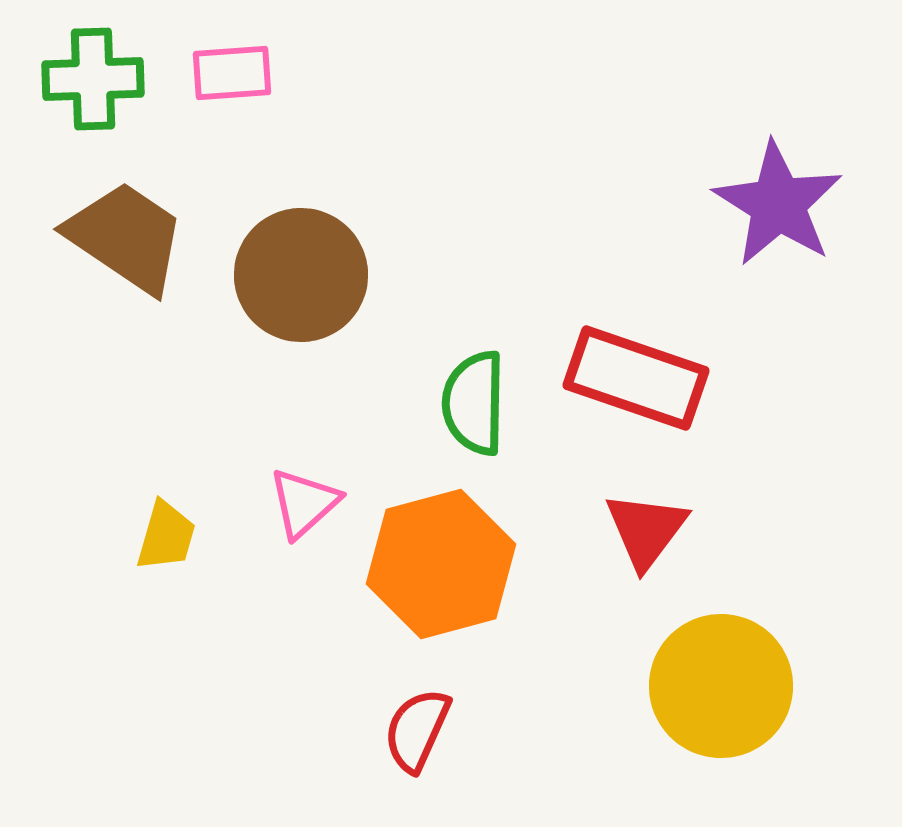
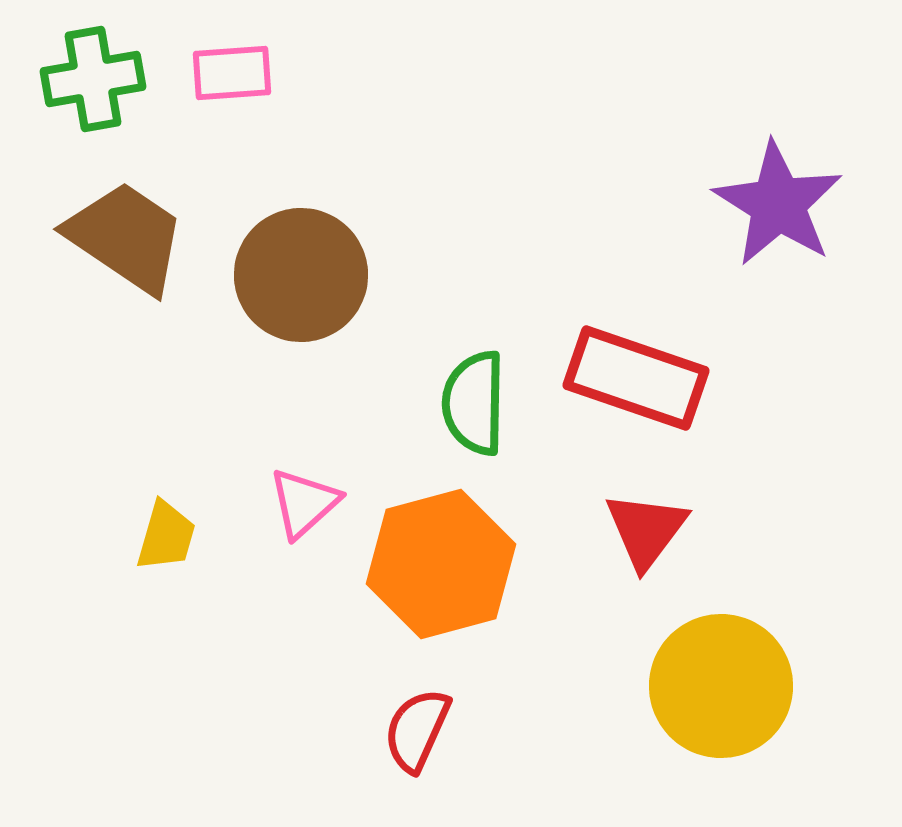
green cross: rotated 8 degrees counterclockwise
